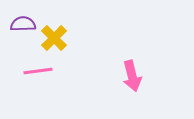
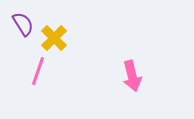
purple semicircle: rotated 60 degrees clockwise
pink line: rotated 64 degrees counterclockwise
